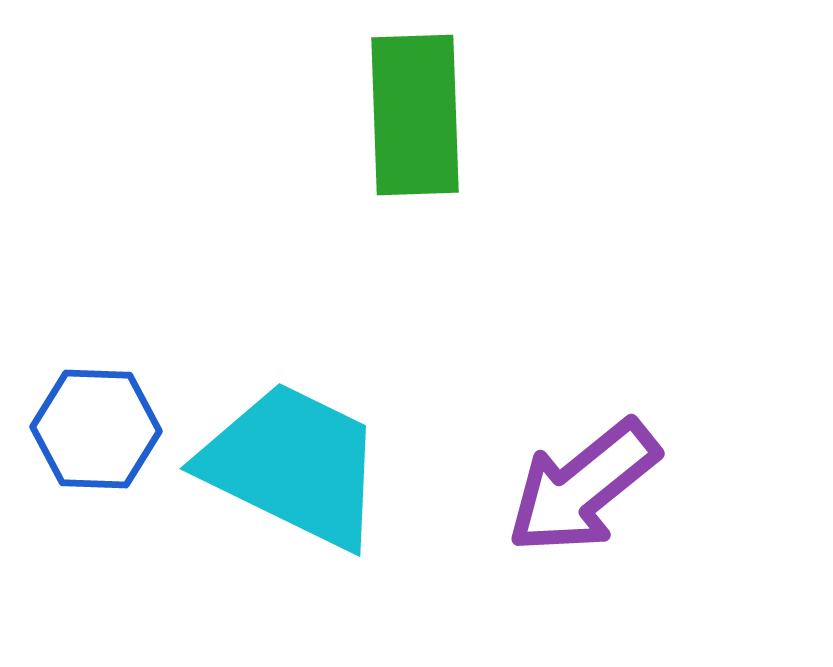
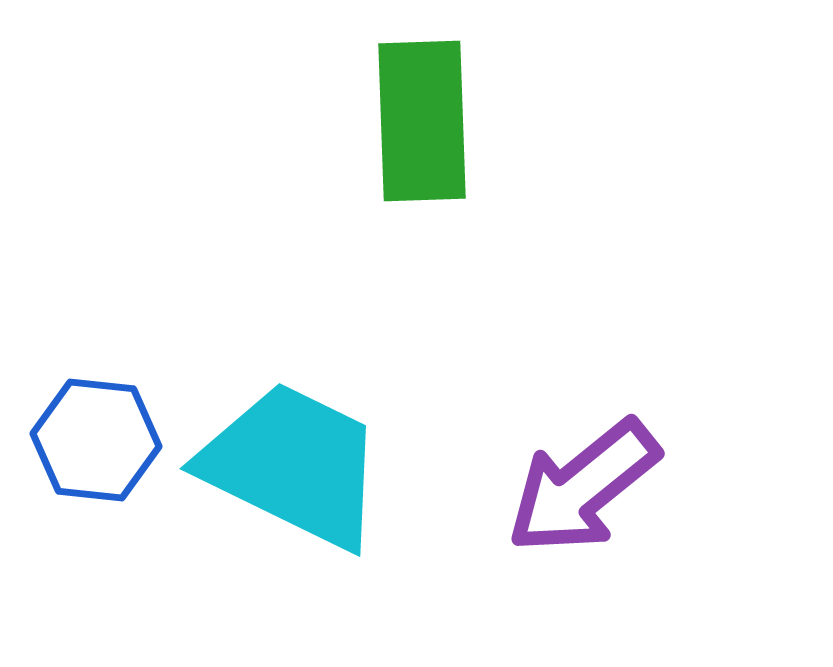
green rectangle: moved 7 px right, 6 px down
blue hexagon: moved 11 px down; rotated 4 degrees clockwise
